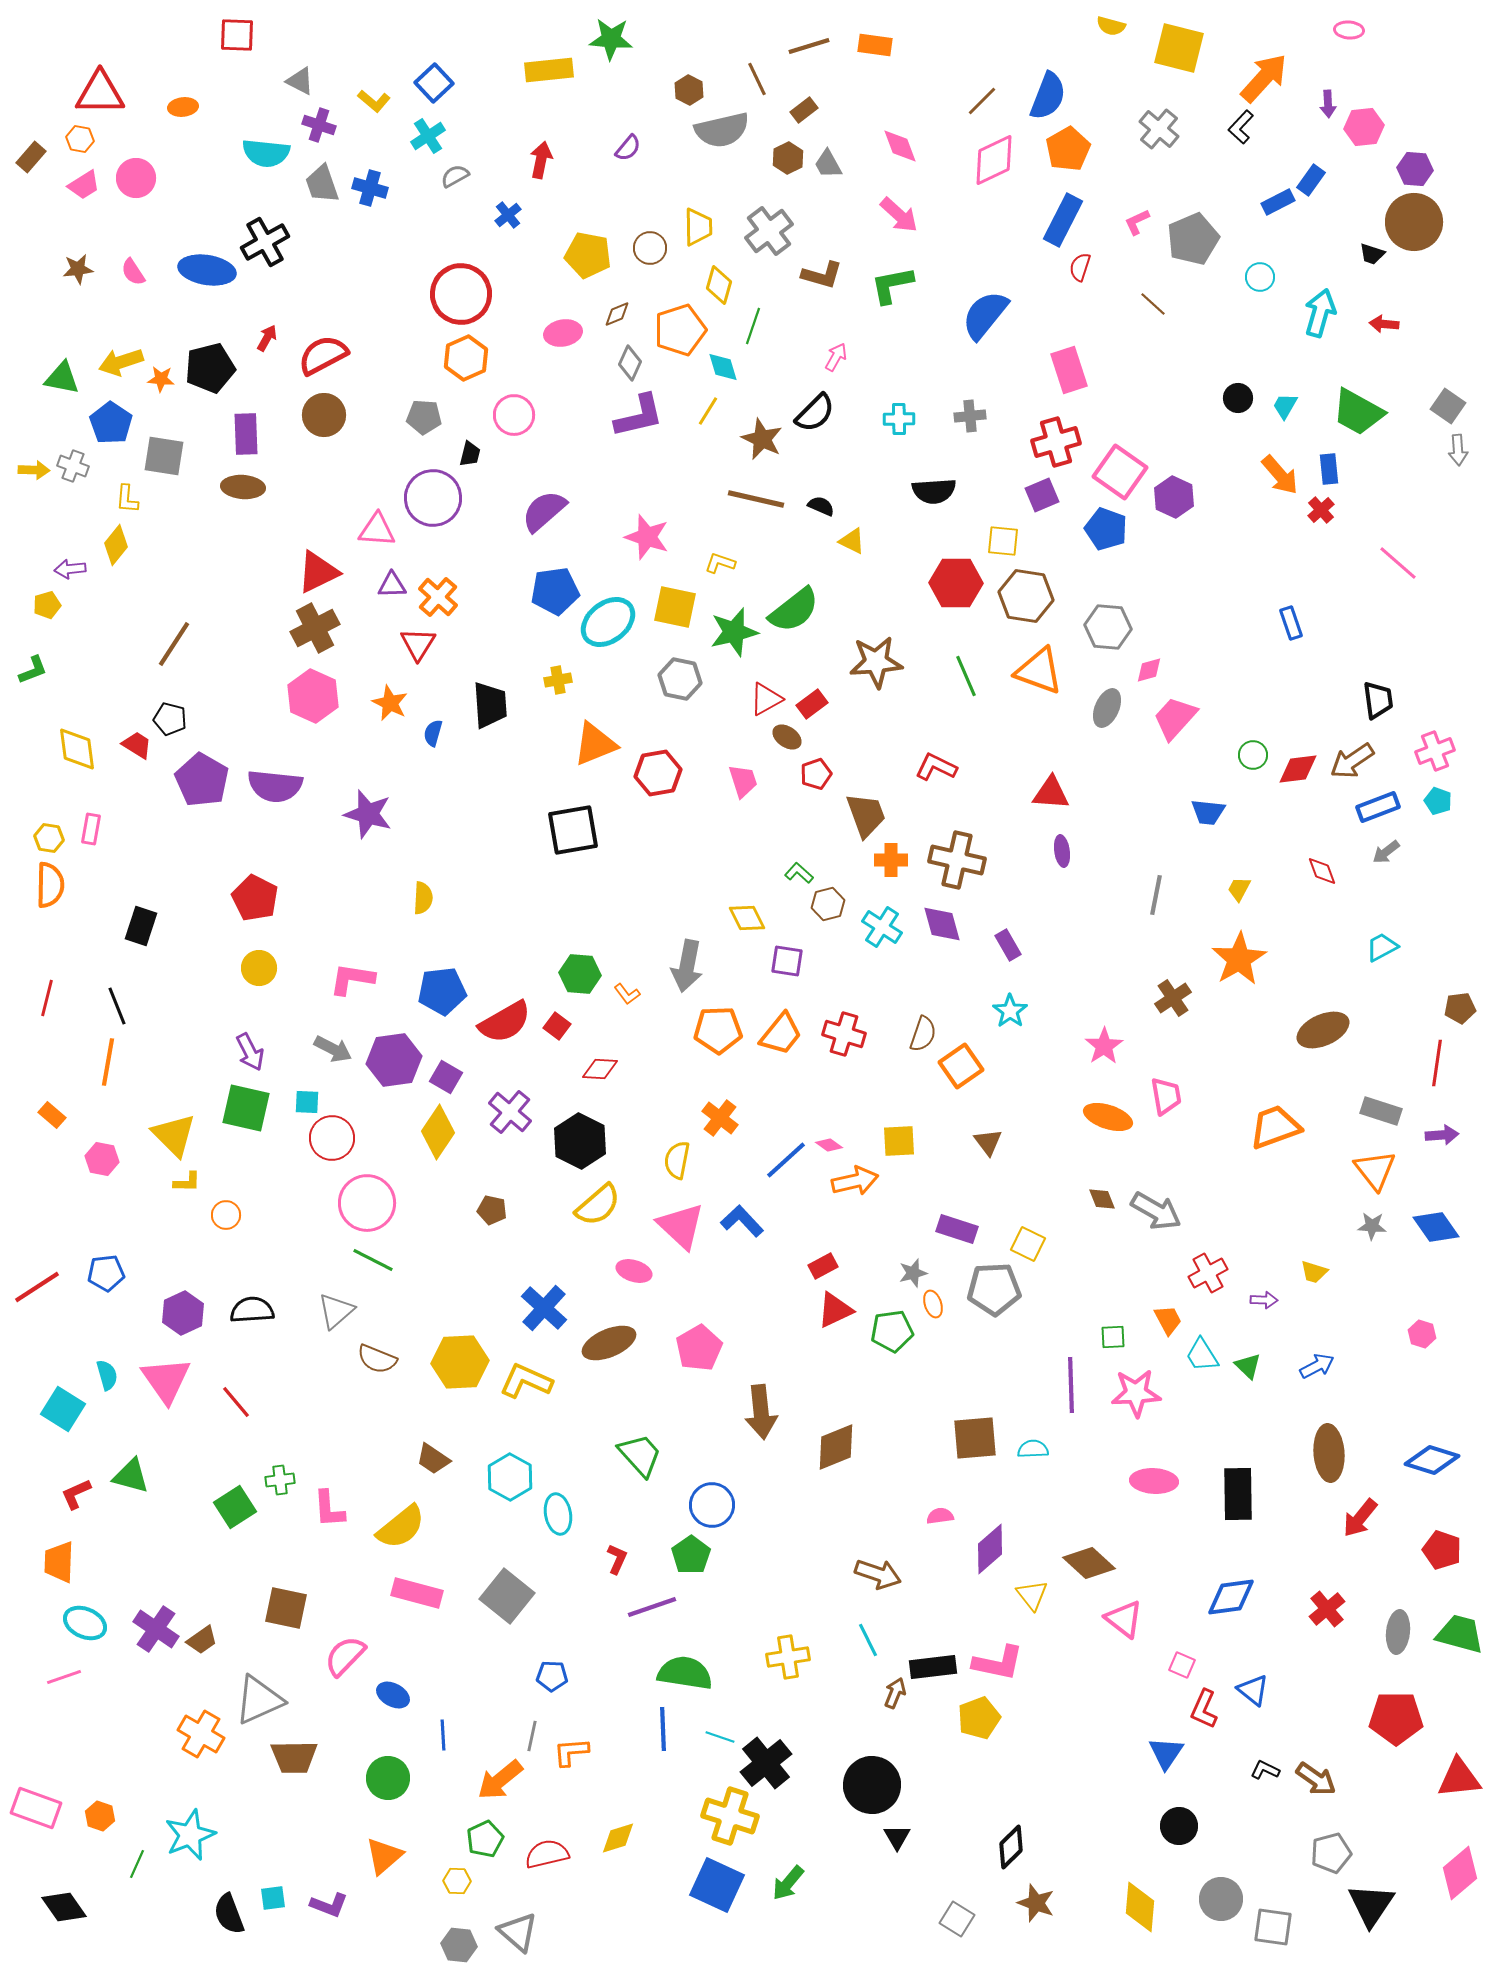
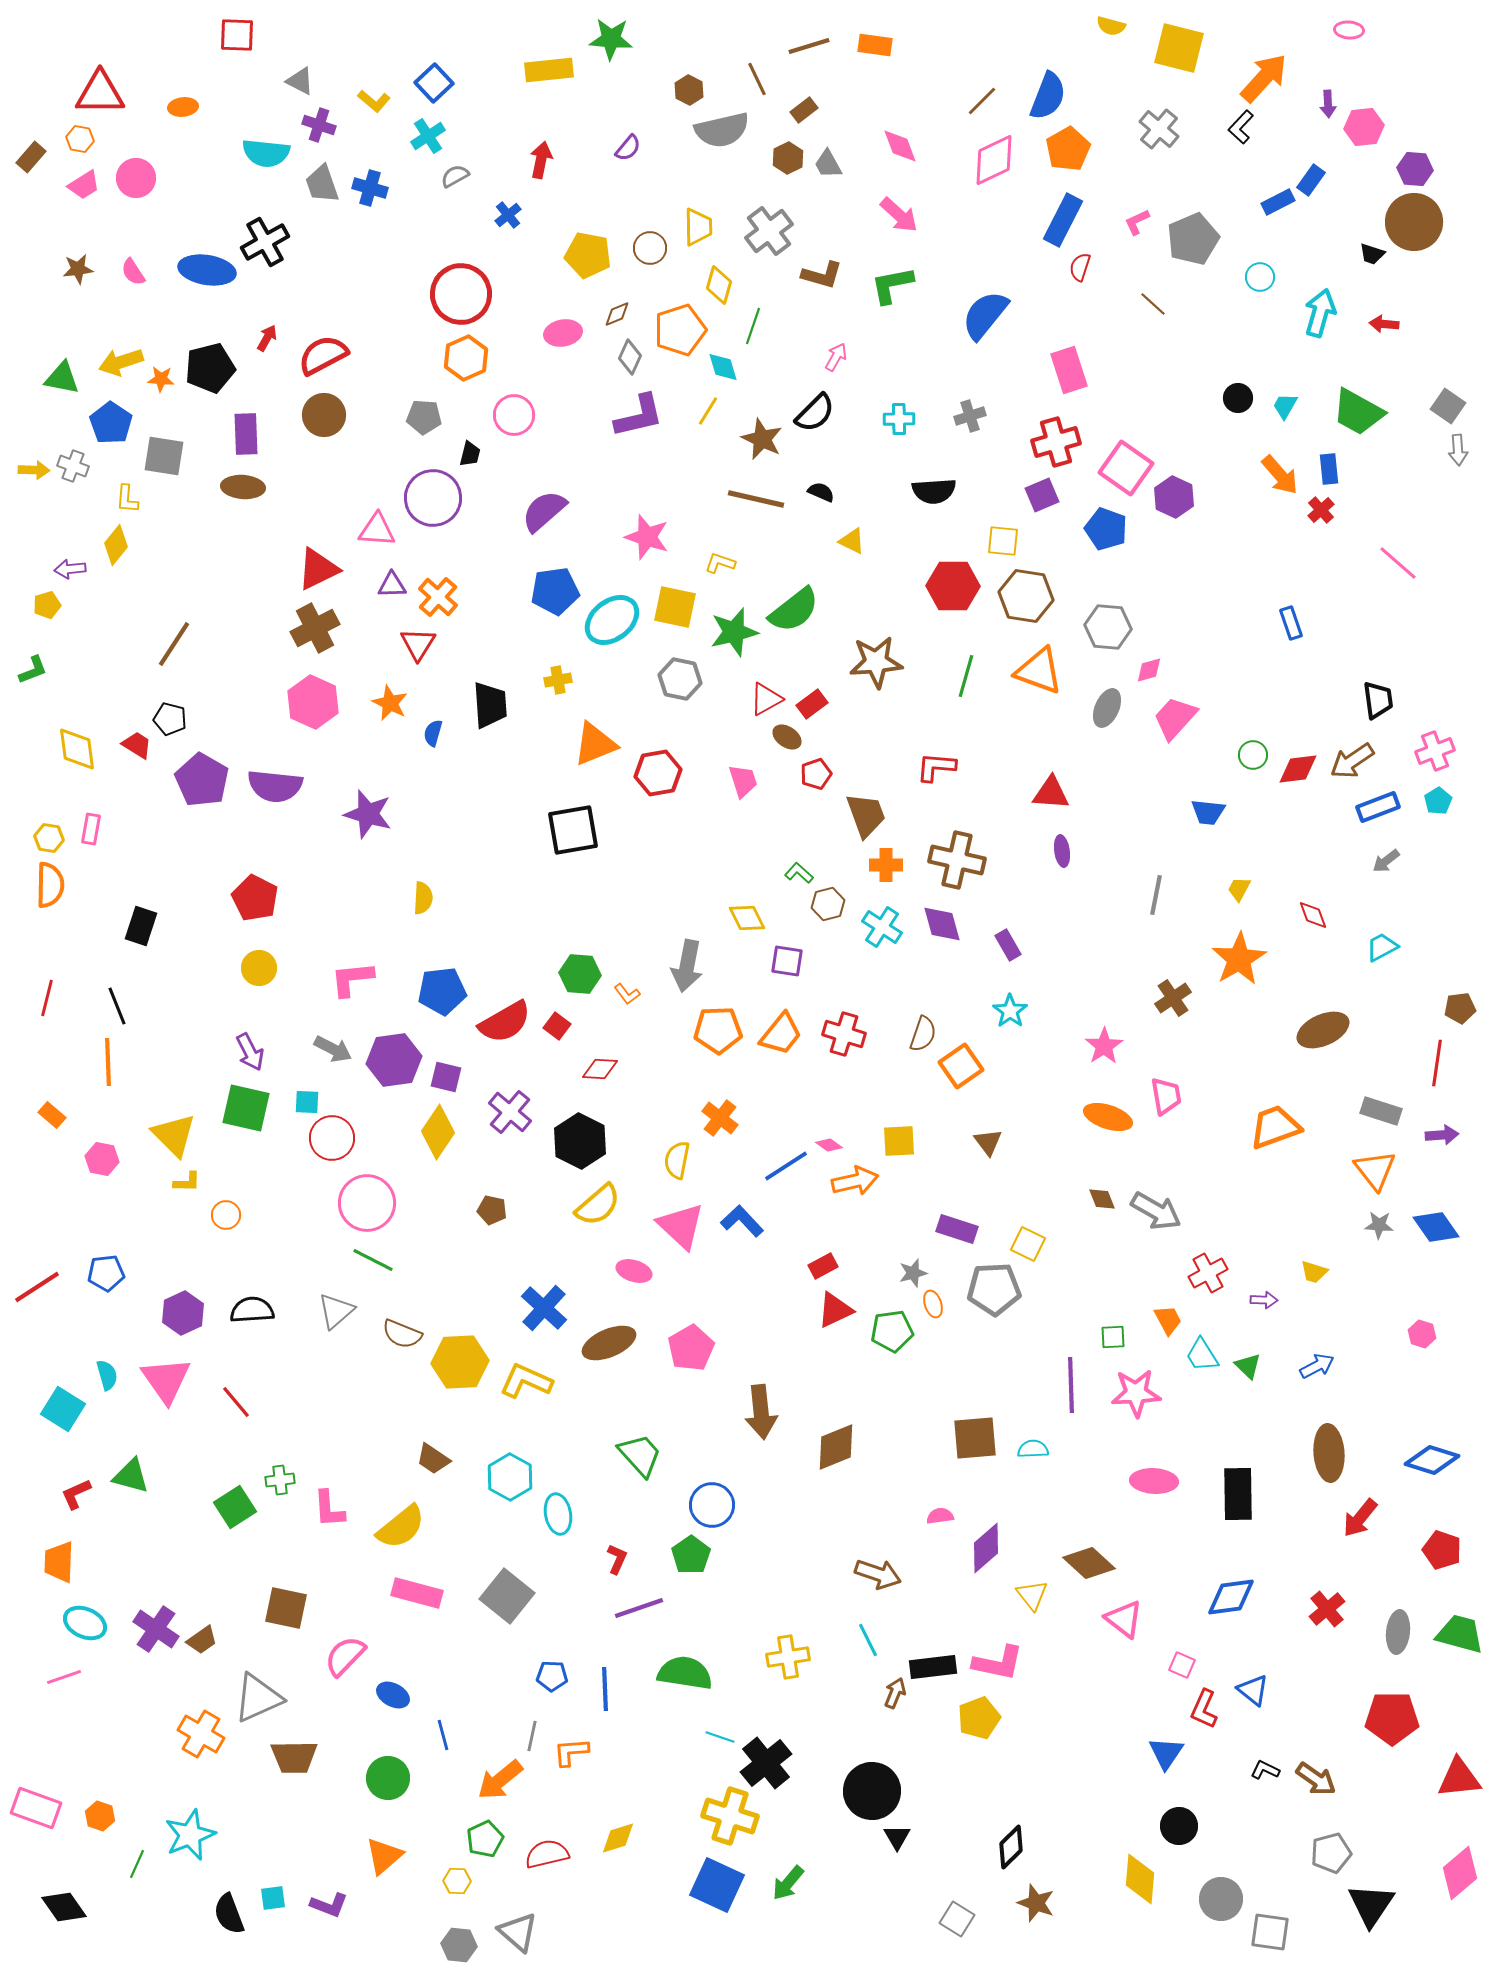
gray diamond at (630, 363): moved 6 px up
gray cross at (970, 416): rotated 12 degrees counterclockwise
pink square at (1120, 472): moved 6 px right, 4 px up
black semicircle at (821, 506): moved 14 px up
red triangle at (318, 572): moved 3 px up
red hexagon at (956, 583): moved 3 px left, 3 px down
cyan ellipse at (608, 622): moved 4 px right, 2 px up
green line at (966, 676): rotated 39 degrees clockwise
pink hexagon at (313, 696): moved 6 px down
red L-shape at (936, 767): rotated 21 degrees counterclockwise
cyan pentagon at (1438, 801): rotated 20 degrees clockwise
gray arrow at (1386, 852): moved 9 px down
orange cross at (891, 860): moved 5 px left, 5 px down
red diamond at (1322, 871): moved 9 px left, 44 px down
pink L-shape at (352, 979): rotated 15 degrees counterclockwise
orange line at (108, 1062): rotated 12 degrees counterclockwise
purple square at (446, 1077): rotated 16 degrees counterclockwise
blue line at (786, 1160): moved 6 px down; rotated 9 degrees clockwise
gray star at (1372, 1226): moved 7 px right, 1 px up
pink pentagon at (699, 1348): moved 8 px left
brown semicircle at (377, 1359): moved 25 px right, 25 px up
purple diamond at (990, 1549): moved 4 px left, 1 px up
purple line at (652, 1607): moved 13 px left, 1 px down
gray triangle at (259, 1700): moved 1 px left, 2 px up
red pentagon at (1396, 1718): moved 4 px left
blue line at (663, 1729): moved 58 px left, 40 px up
blue line at (443, 1735): rotated 12 degrees counterclockwise
black circle at (872, 1785): moved 6 px down
yellow diamond at (1140, 1907): moved 28 px up
gray square at (1273, 1927): moved 3 px left, 5 px down
